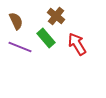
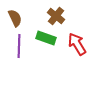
brown semicircle: moved 1 px left, 3 px up
green rectangle: rotated 30 degrees counterclockwise
purple line: moved 1 px left, 1 px up; rotated 70 degrees clockwise
